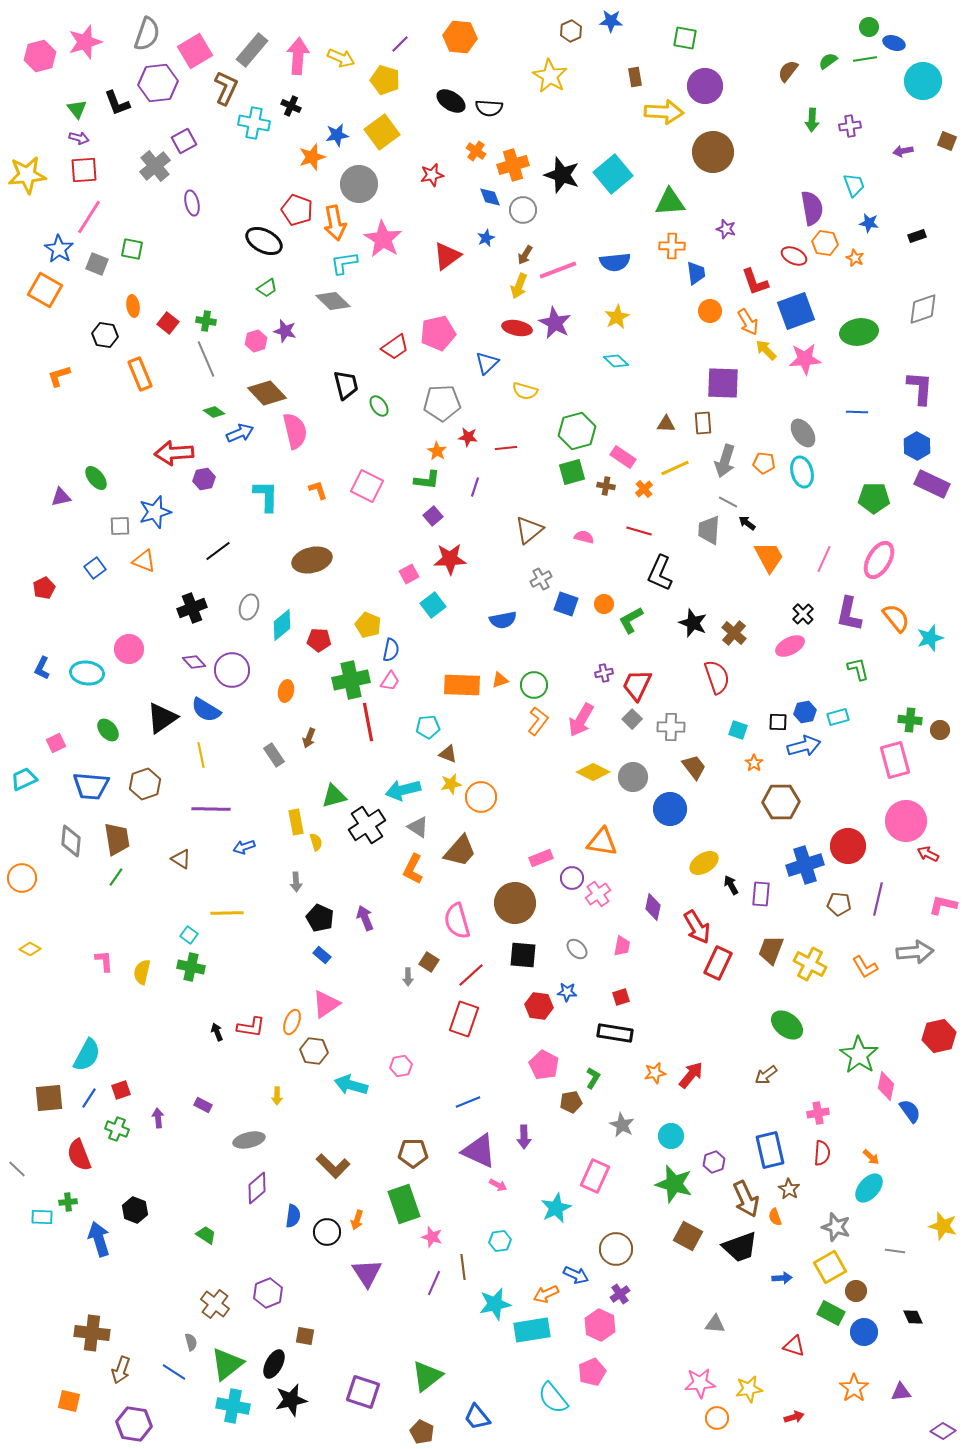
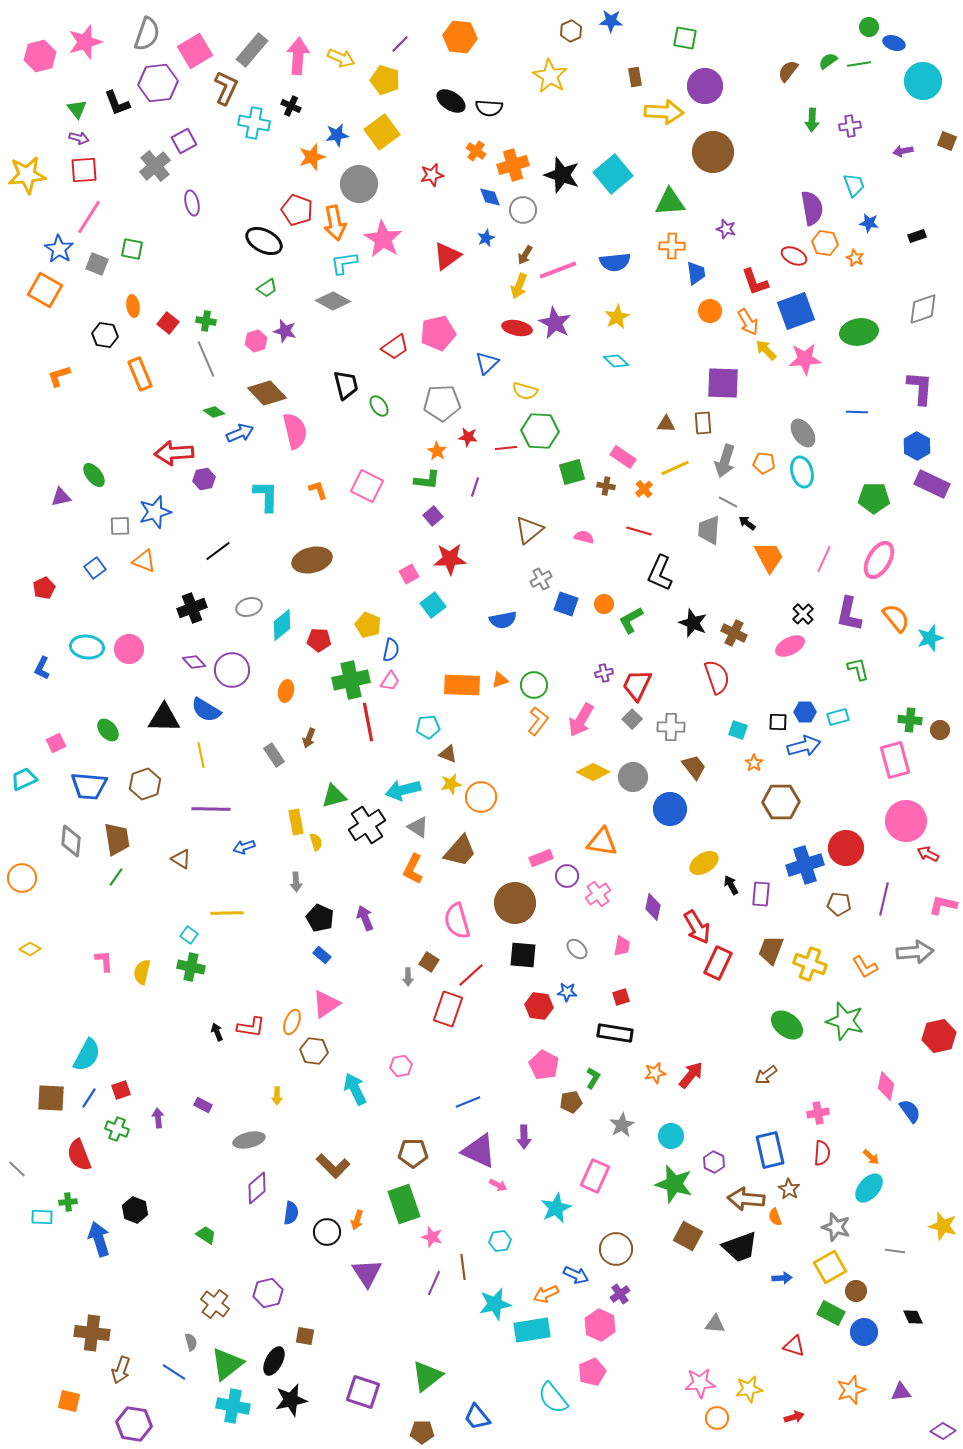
green line at (865, 59): moved 6 px left, 5 px down
gray diamond at (333, 301): rotated 16 degrees counterclockwise
green hexagon at (577, 431): moved 37 px left; rotated 18 degrees clockwise
green ellipse at (96, 478): moved 2 px left, 3 px up
gray ellipse at (249, 607): rotated 55 degrees clockwise
brown cross at (734, 633): rotated 15 degrees counterclockwise
cyan ellipse at (87, 673): moved 26 px up
blue hexagon at (805, 712): rotated 10 degrees clockwise
black triangle at (162, 718): moved 2 px right; rotated 36 degrees clockwise
blue trapezoid at (91, 786): moved 2 px left
red circle at (848, 846): moved 2 px left, 2 px down
purple circle at (572, 878): moved 5 px left, 2 px up
purple line at (878, 899): moved 6 px right
yellow cross at (810, 964): rotated 8 degrees counterclockwise
red rectangle at (464, 1019): moved 16 px left, 10 px up
green star at (859, 1055): moved 14 px left, 34 px up; rotated 18 degrees counterclockwise
cyan arrow at (351, 1085): moved 4 px right, 4 px down; rotated 48 degrees clockwise
brown square at (49, 1098): moved 2 px right; rotated 8 degrees clockwise
gray star at (622, 1125): rotated 15 degrees clockwise
purple hexagon at (714, 1162): rotated 15 degrees counterclockwise
brown arrow at (746, 1199): rotated 120 degrees clockwise
blue semicircle at (293, 1216): moved 2 px left, 3 px up
purple hexagon at (268, 1293): rotated 8 degrees clockwise
black ellipse at (274, 1364): moved 3 px up
orange star at (854, 1388): moved 3 px left, 2 px down; rotated 16 degrees clockwise
brown pentagon at (422, 1432): rotated 25 degrees counterclockwise
